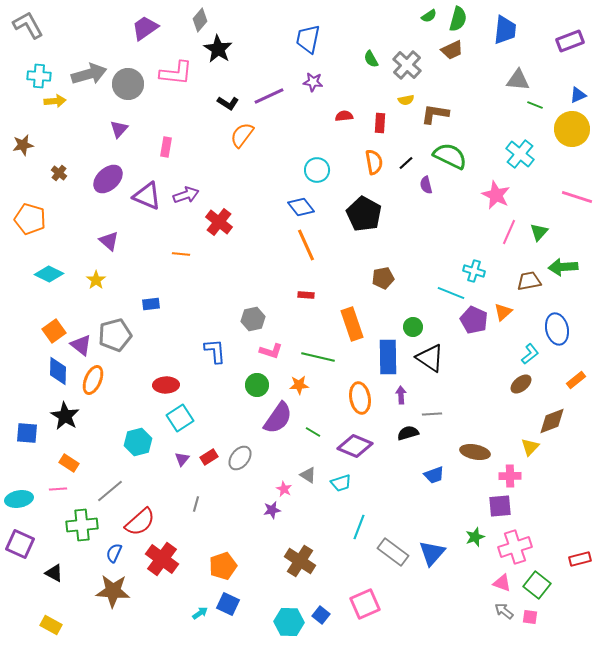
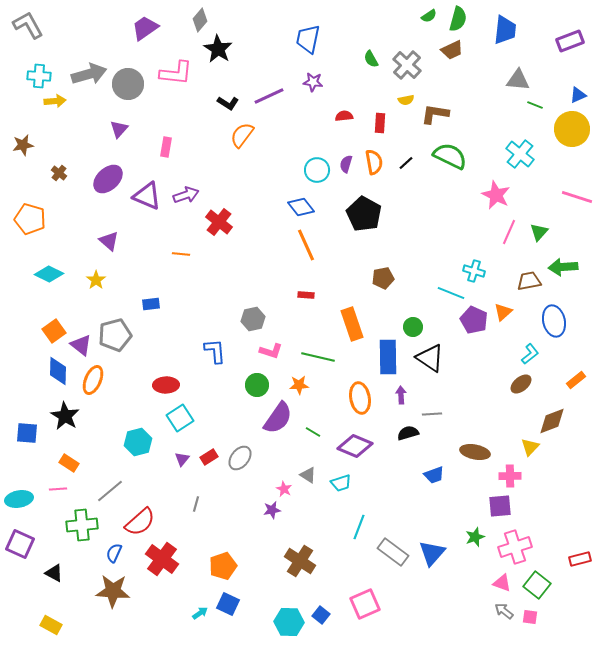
purple semicircle at (426, 185): moved 80 px left, 21 px up; rotated 30 degrees clockwise
blue ellipse at (557, 329): moved 3 px left, 8 px up
